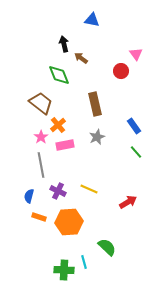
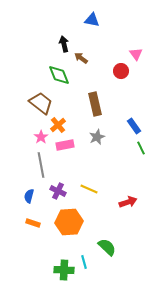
green line: moved 5 px right, 4 px up; rotated 16 degrees clockwise
red arrow: rotated 12 degrees clockwise
orange rectangle: moved 6 px left, 6 px down
